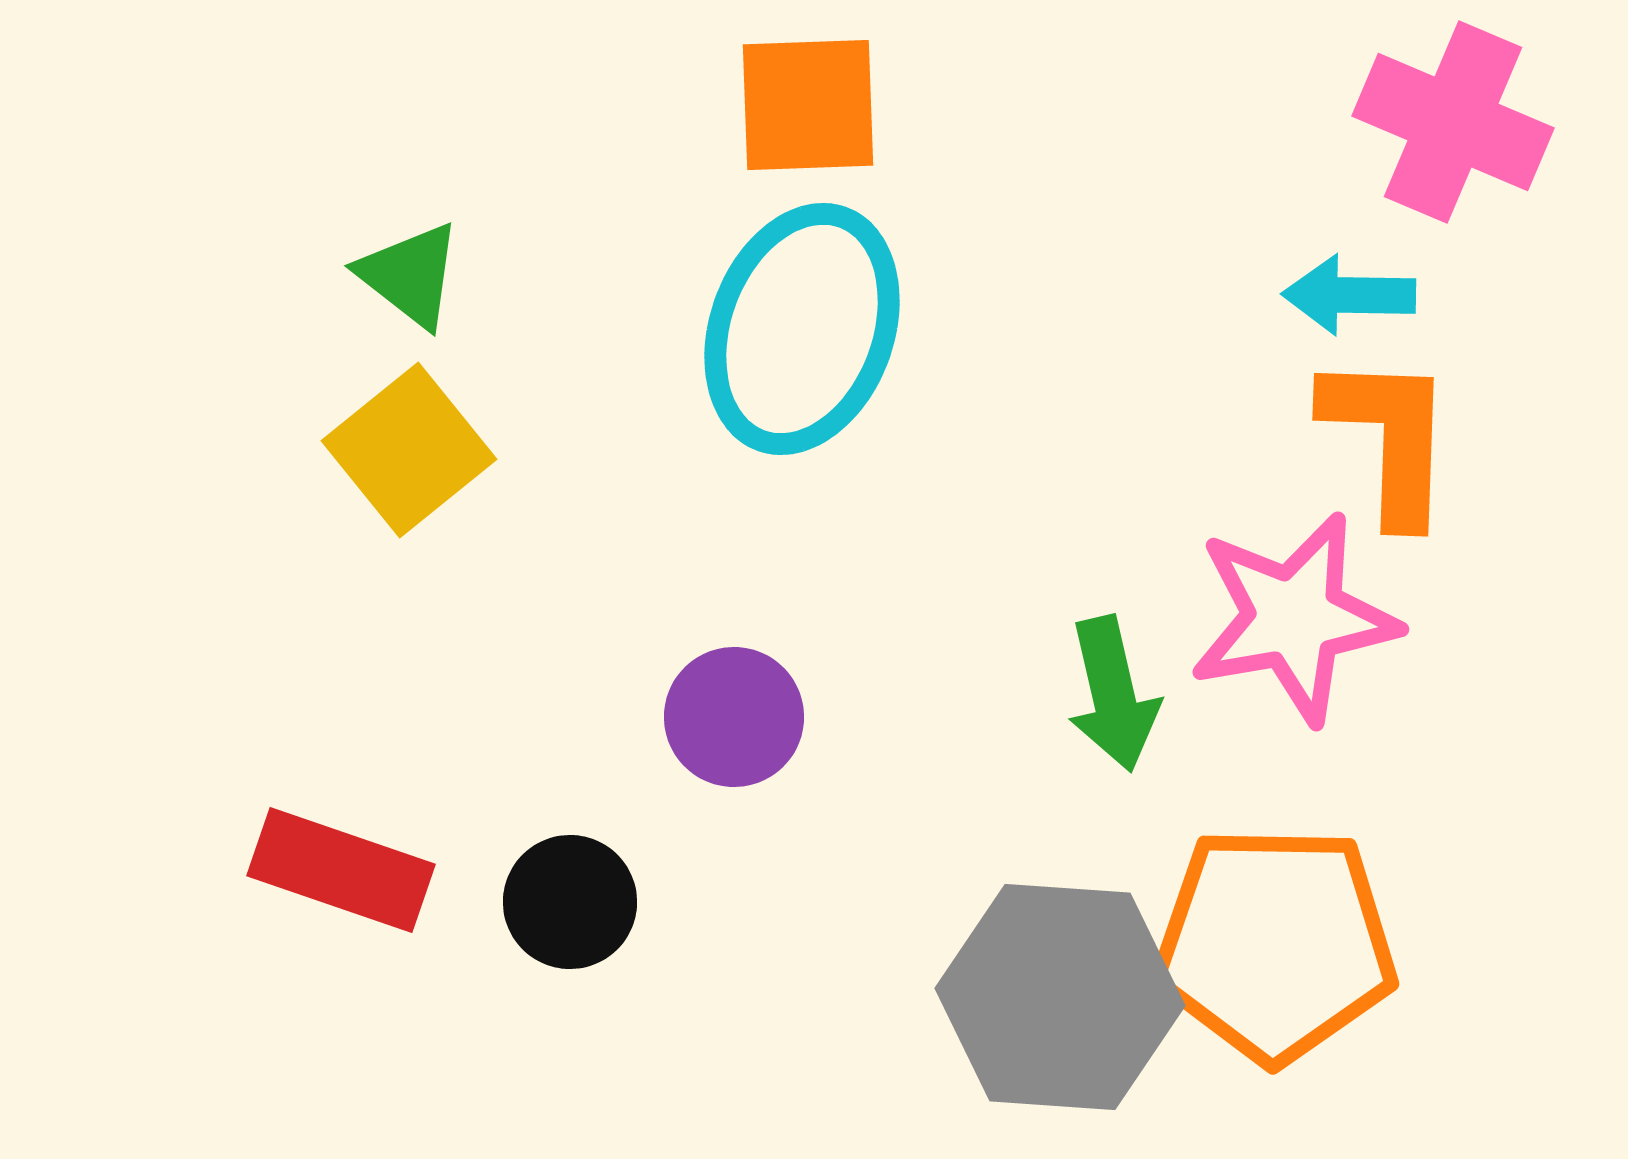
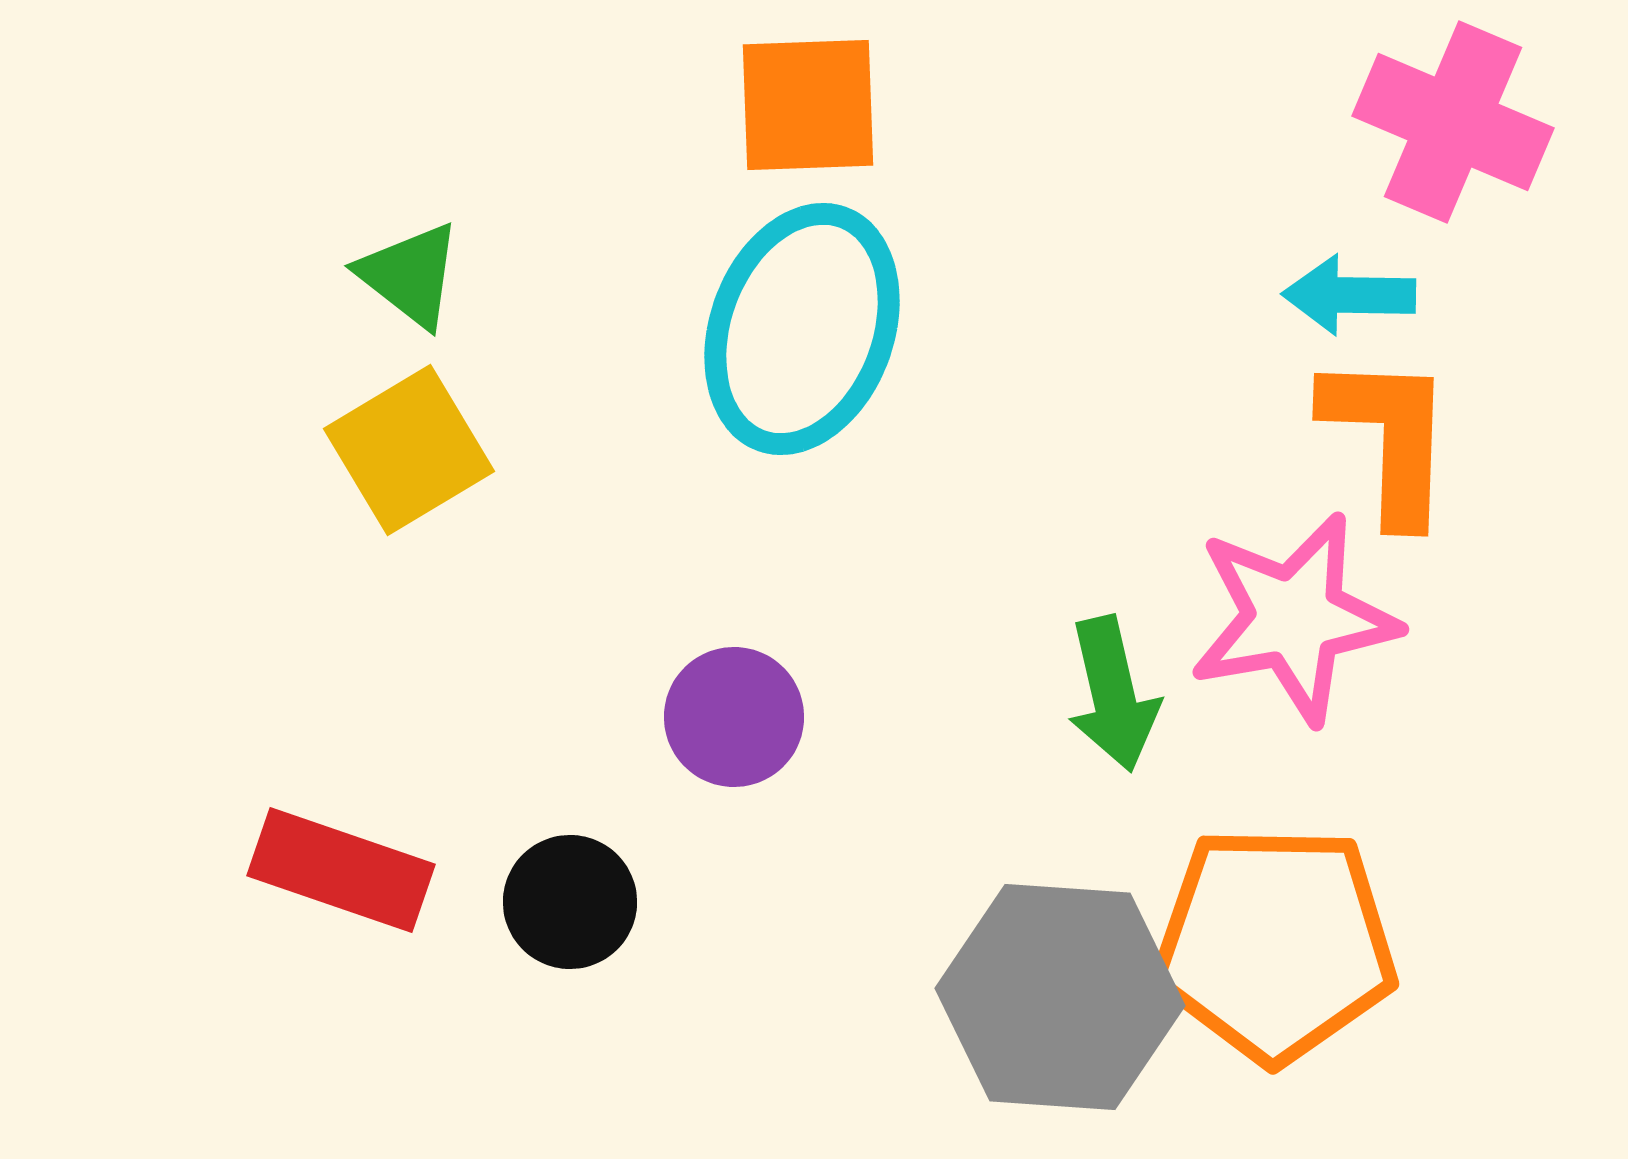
yellow square: rotated 8 degrees clockwise
